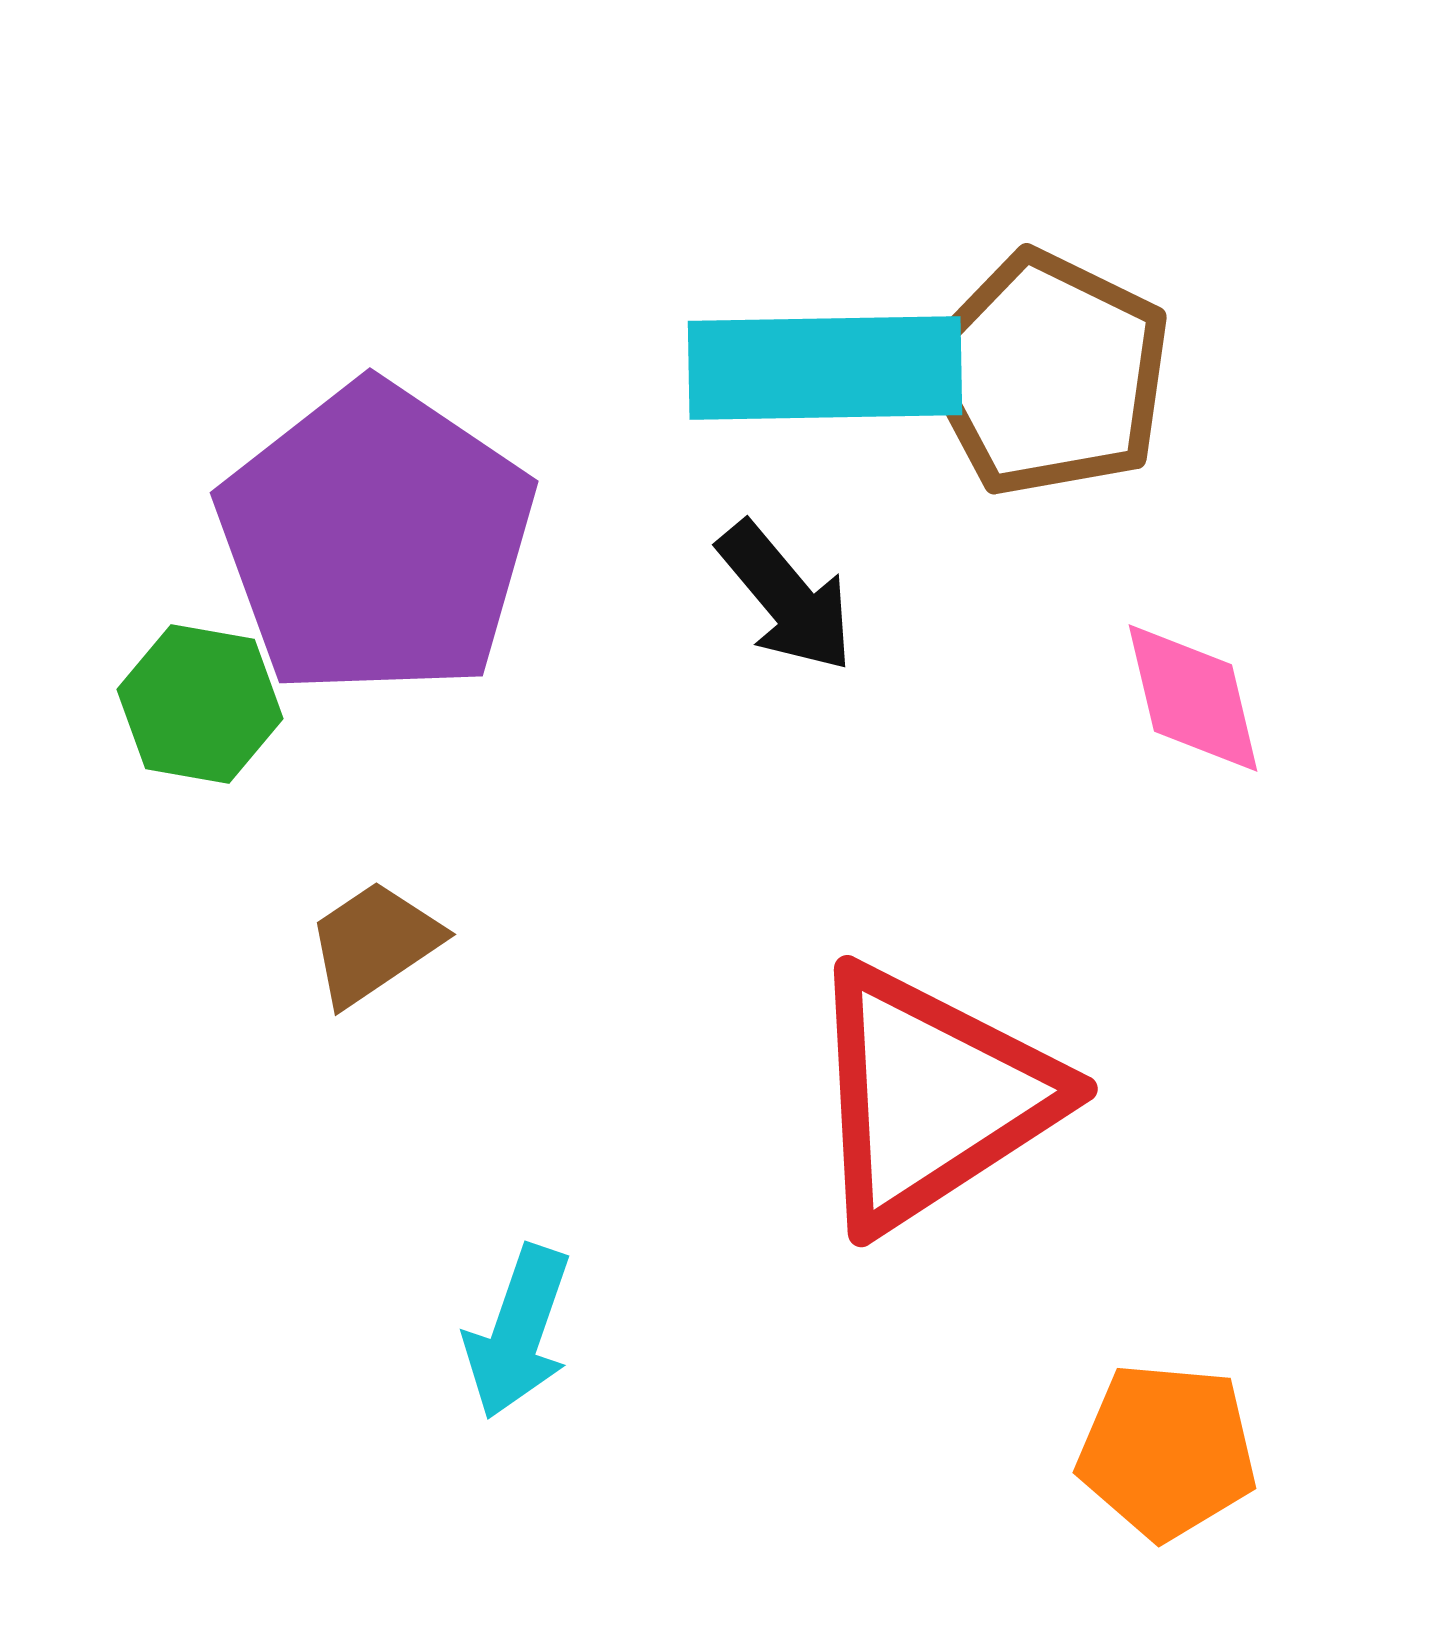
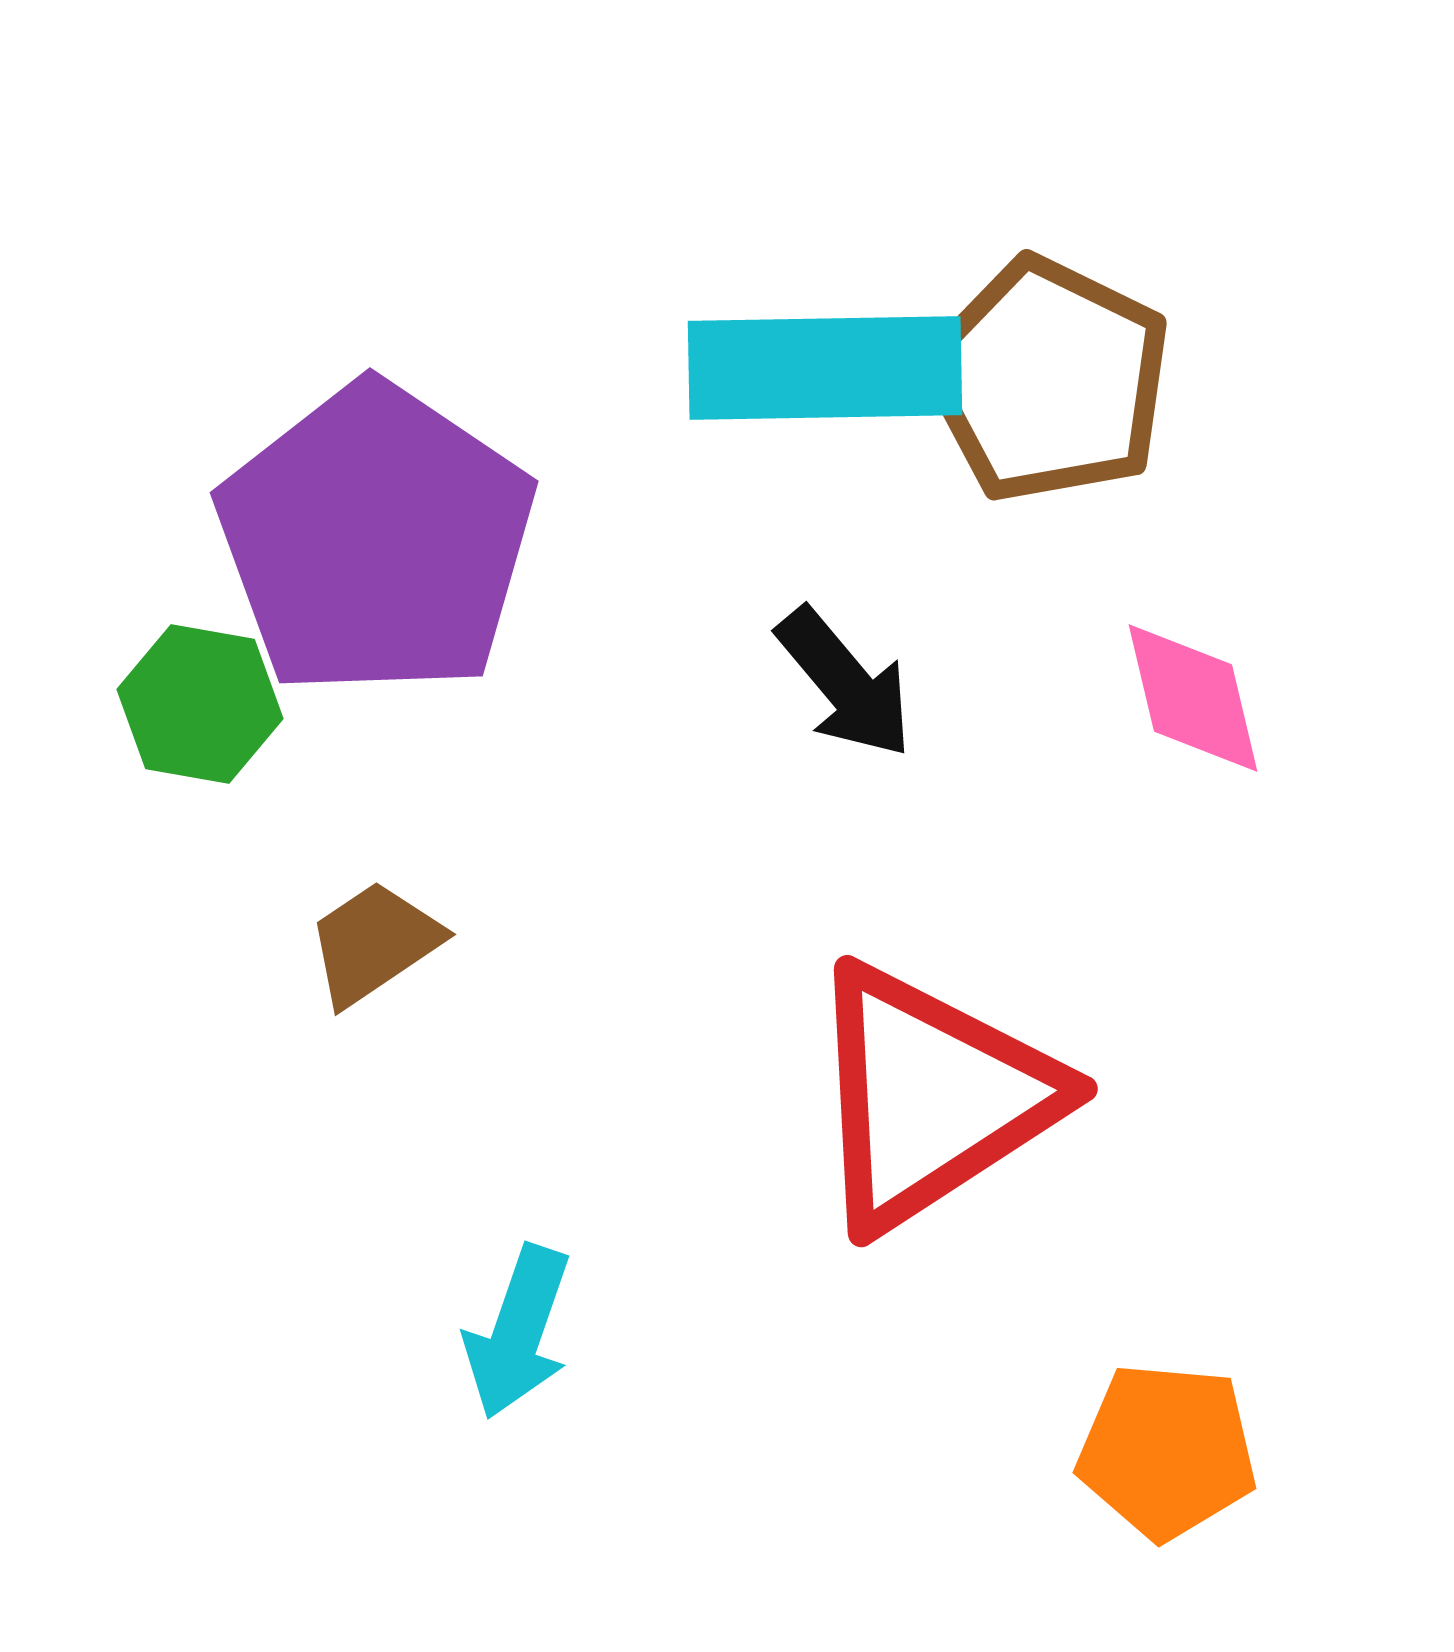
brown pentagon: moved 6 px down
black arrow: moved 59 px right, 86 px down
